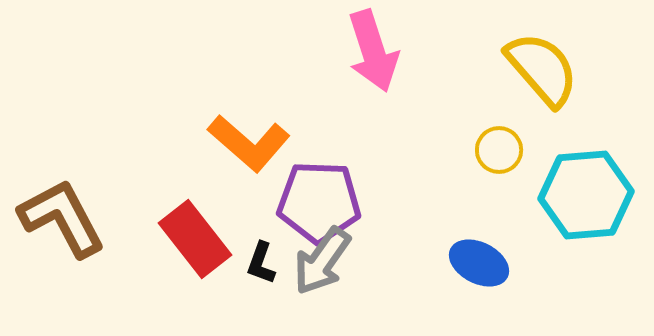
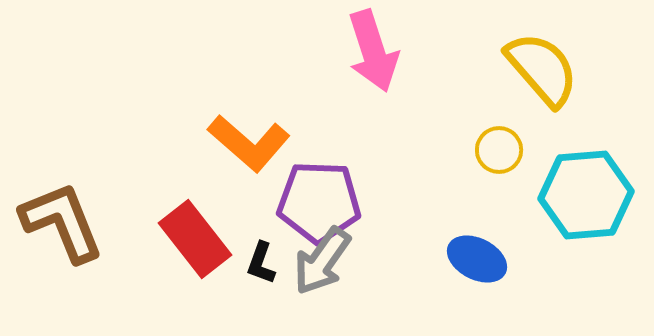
brown L-shape: moved 4 px down; rotated 6 degrees clockwise
blue ellipse: moved 2 px left, 4 px up
